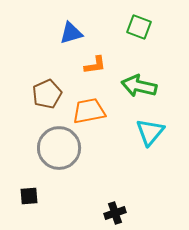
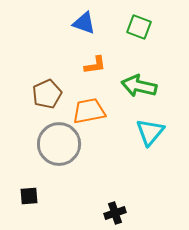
blue triangle: moved 13 px right, 10 px up; rotated 35 degrees clockwise
gray circle: moved 4 px up
